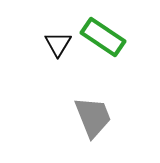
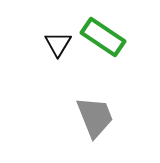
gray trapezoid: moved 2 px right
